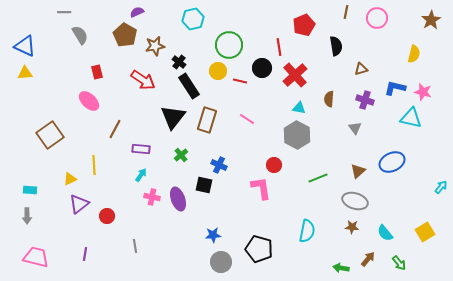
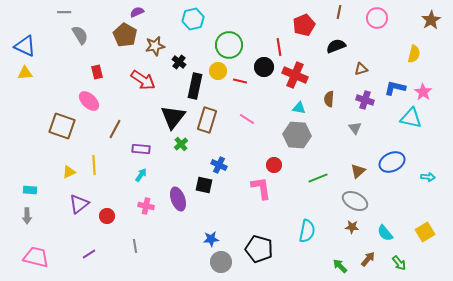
brown line at (346, 12): moved 7 px left
black semicircle at (336, 46): rotated 102 degrees counterclockwise
black circle at (262, 68): moved 2 px right, 1 px up
red cross at (295, 75): rotated 25 degrees counterclockwise
black rectangle at (189, 86): moved 6 px right; rotated 45 degrees clockwise
pink star at (423, 92): rotated 18 degrees clockwise
brown square at (50, 135): moved 12 px right, 9 px up; rotated 36 degrees counterclockwise
gray hexagon at (297, 135): rotated 24 degrees counterclockwise
green cross at (181, 155): moved 11 px up
yellow triangle at (70, 179): moved 1 px left, 7 px up
cyan arrow at (441, 187): moved 13 px left, 10 px up; rotated 56 degrees clockwise
pink cross at (152, 197): moved 6 px left, 9 px down
gray ellipse at (355, 201): rotated 10 degrees clockwise
blue star at (213, 235): moved 2 px left, 4 px down
purple line at (85, 254): moved 4 px right; rotated 48 degrees clockwise
green arrow at (341, 268): moved 1 px left, 2 px up; rotated 35 degrees clockwise
